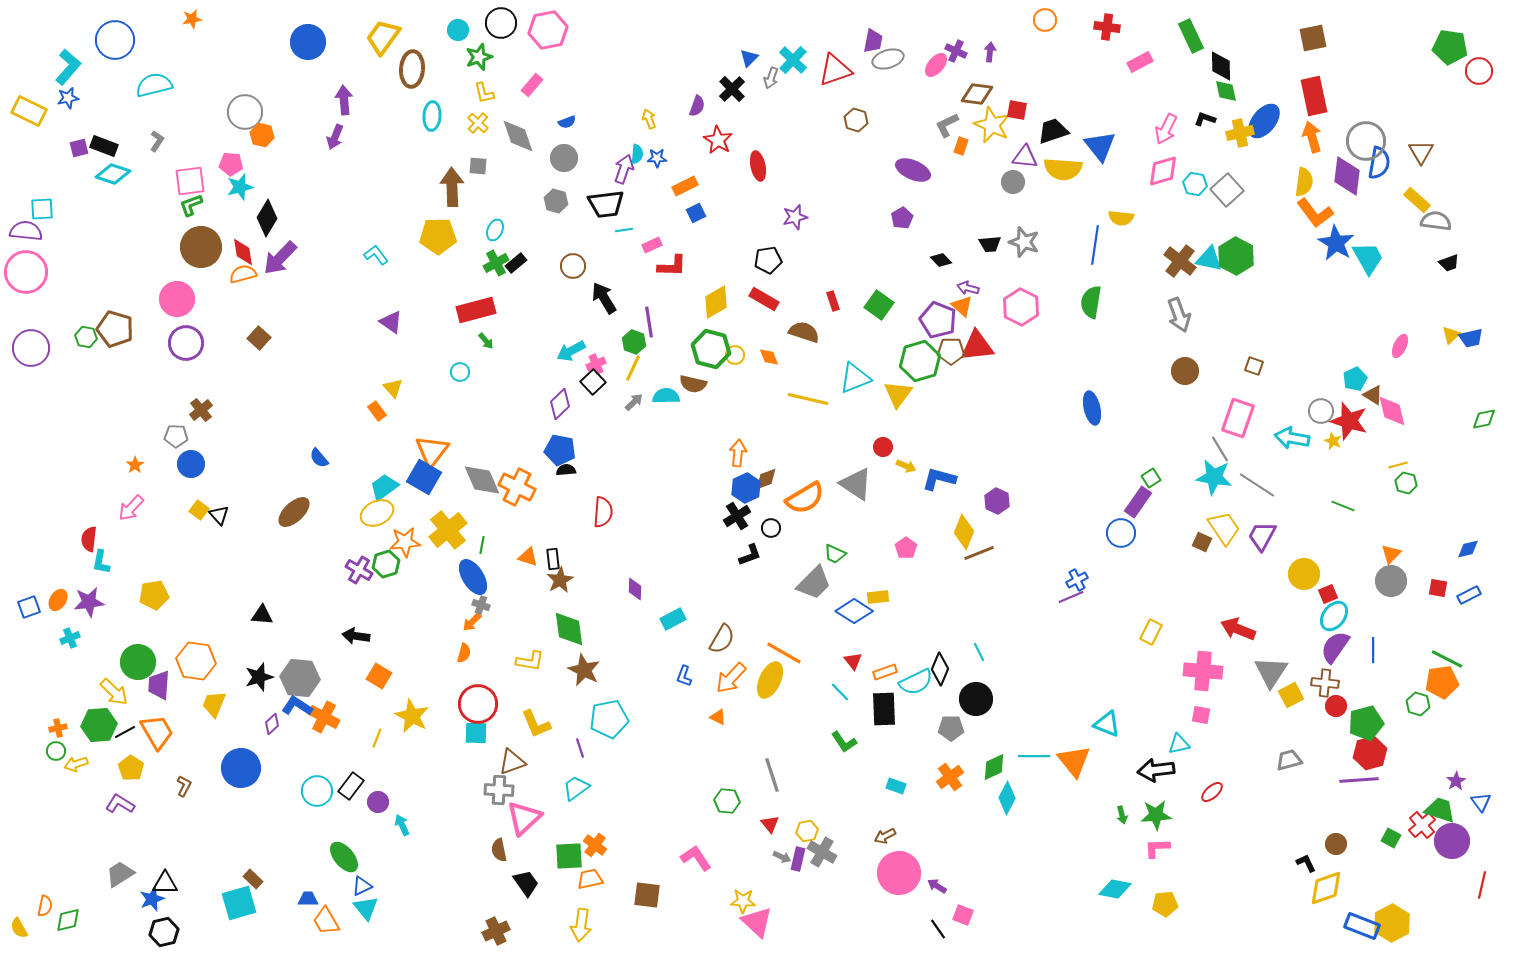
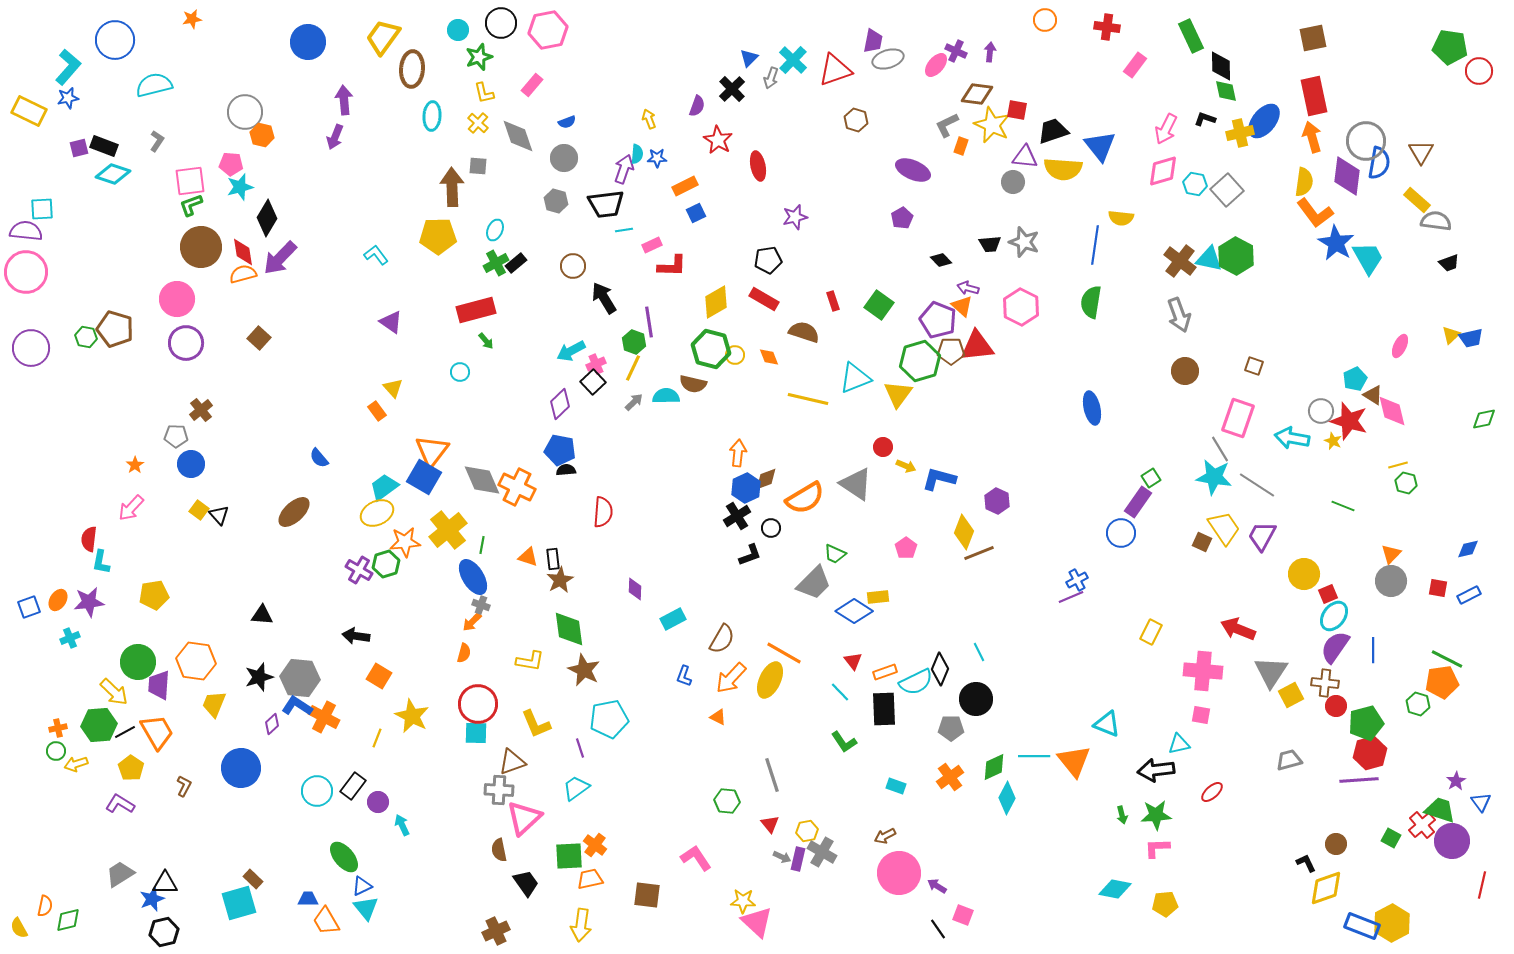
pink rectangle at (1140, 62): moved 5 px left, 3 px down; rotated 25 degrees counterclockwise
black rectangle at (351, 786): moved 2 px right
